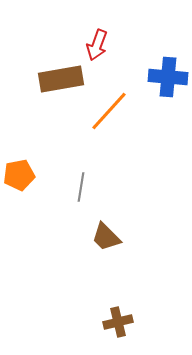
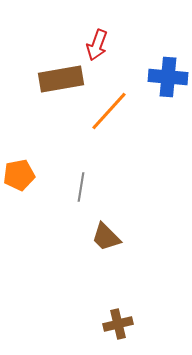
brown cross: moved 2 px down
